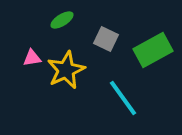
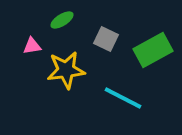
pink triangle: moved 12 px up
yellow star: rotated 18 degrees clockwise
cyan line: rotated 27 degrees counterclockwise
